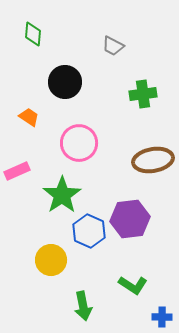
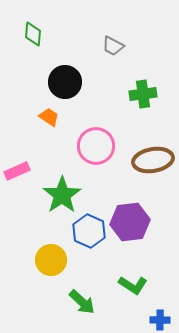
orange trapezoid: moved 20 px right
pink circle: moved 17 px right, 3 px down
purple hexagon: moved 3 px down
green arrow: moved 1 px left, 4 px up; rotated 36 degrees counterclockwise
blue cross: moved 2 px left, 3 px down
